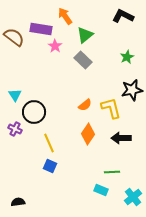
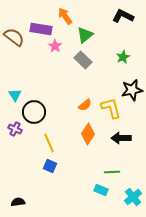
green star: moved 4 px left
